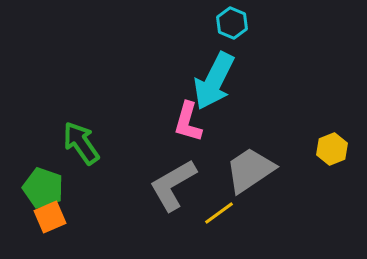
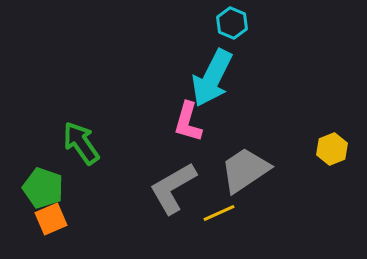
cyan arrow: moved 2 px left, 3 px up
gray trapezoid: moved 5 px left
gray L-shape: moved 3 px down
yellow line: rotated 12 degrees clockwise
orange square: moved 1 px right, 2 px down
